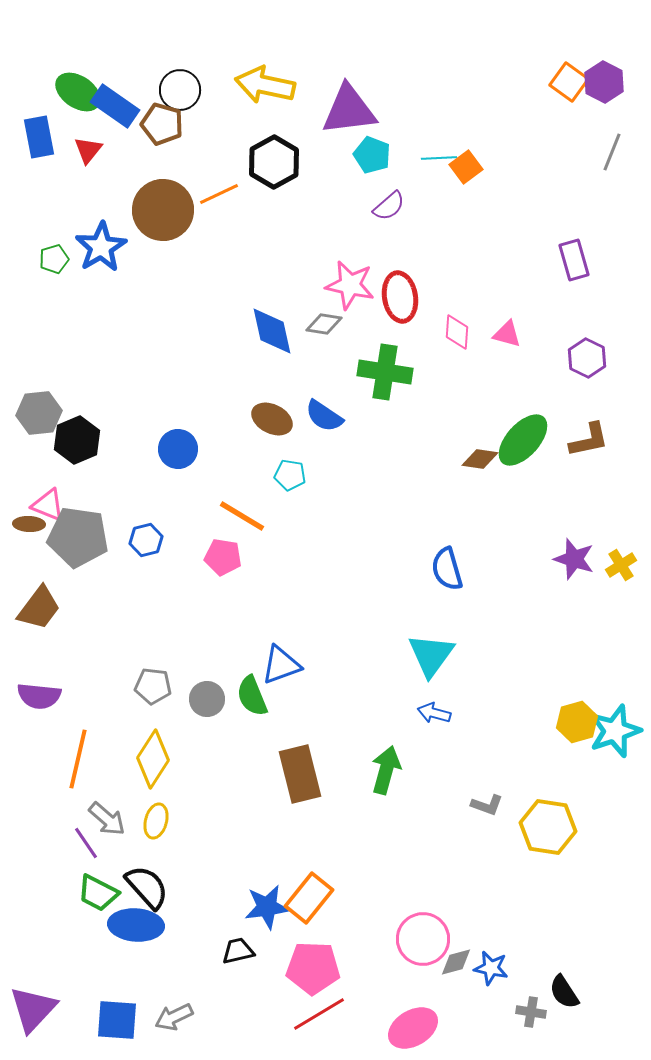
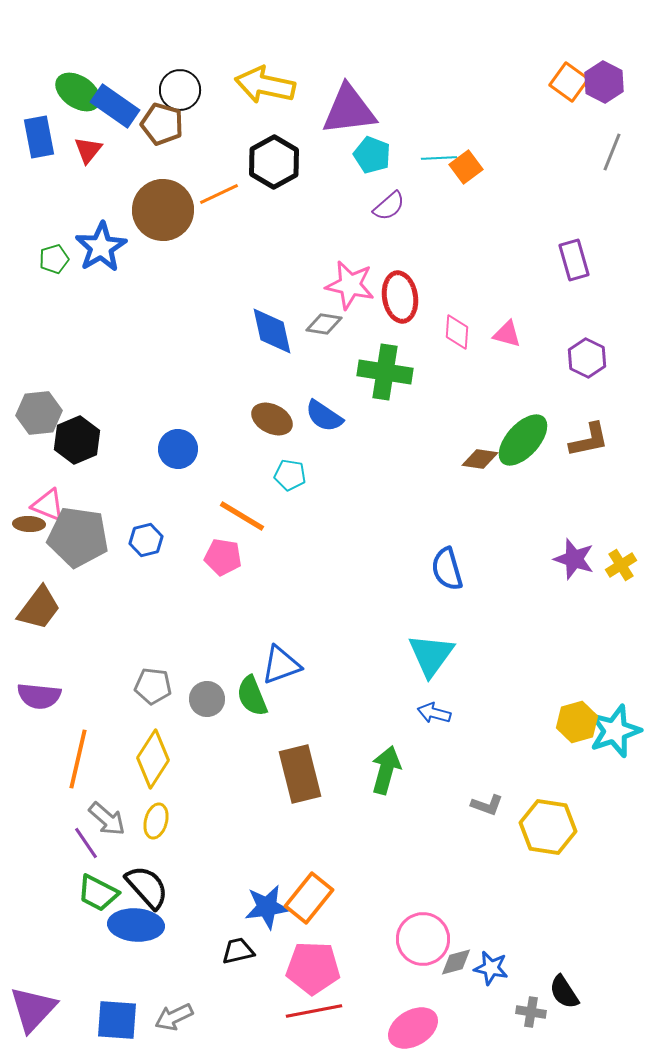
red line at (319, 1014): moved 5 px left, 3 px up; rotated 20 degrees clockwise
